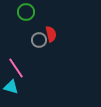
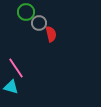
gray circle: moved 17 px up
